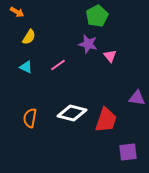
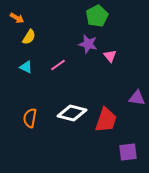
orange arrow: moved 6 px down
